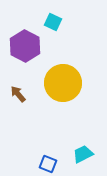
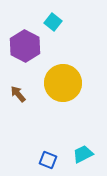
cyan square: rotated 12 degrees clockwise
blue square: moved 4 px up
